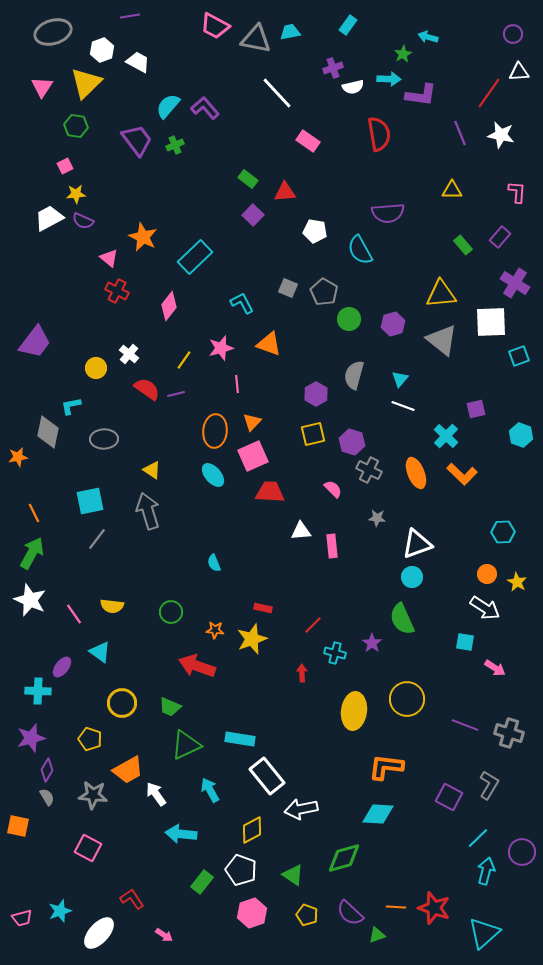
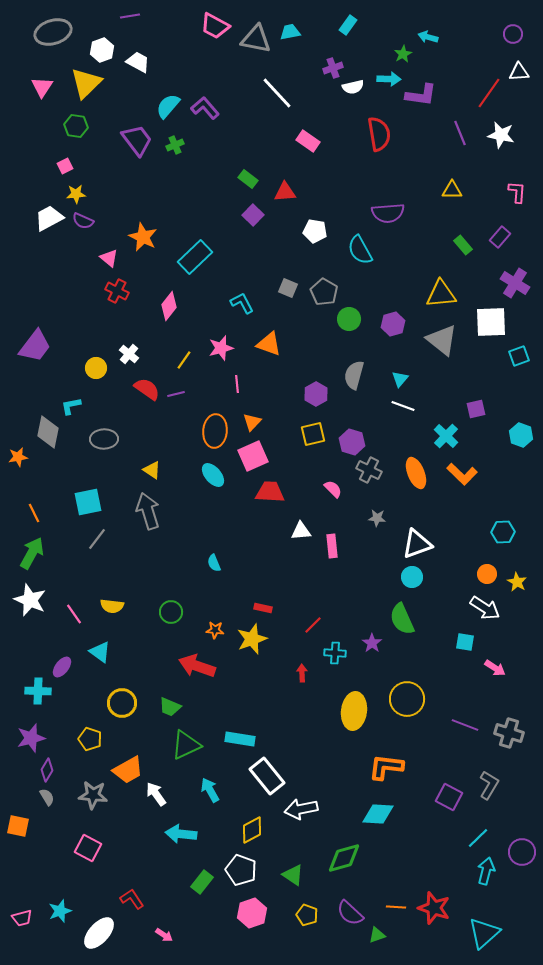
purple trapezoid at (35, 342): moved 4 px down
cyan square at (90, 501): moved 2 px left, 1 px down
cyan cross at (335, 653): rotated 10 degrees counterclockwise
